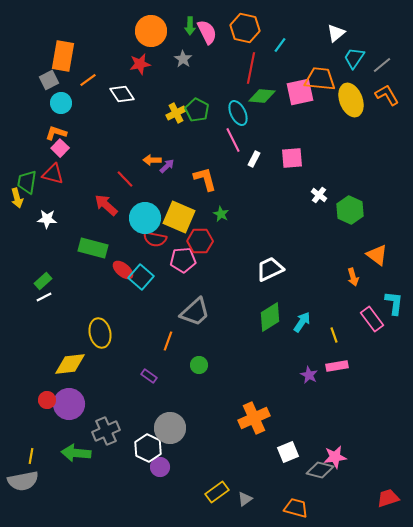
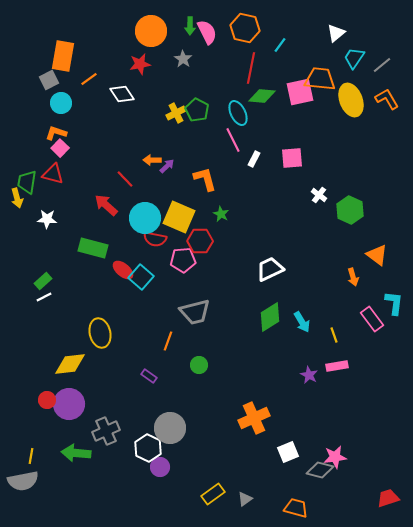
orange line at (88, 80): moved 1 px right, 1 px up
orange L-shape at (387, 95): moved 4 px down
gray trapezoid at (195, 312): rotated 28 degrees clockwise
cyan arrow at (302, 322): rotated 115 degrees clockwise
yellow rectangle at (217, 492): moved 4 px left, 2 px down
